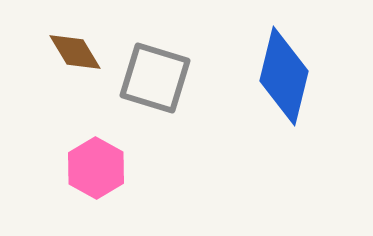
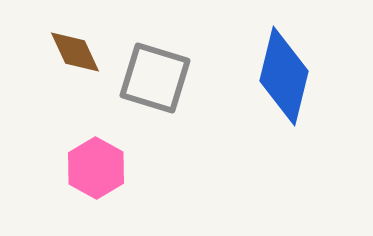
brown diamond: rotated 6 degrees clockwise
